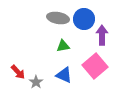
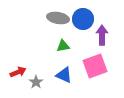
blue circle: moved 1 px left
pink square: rotated 20 degrees clockwise
red arrow: rotated 70 degrees counterclockwise
